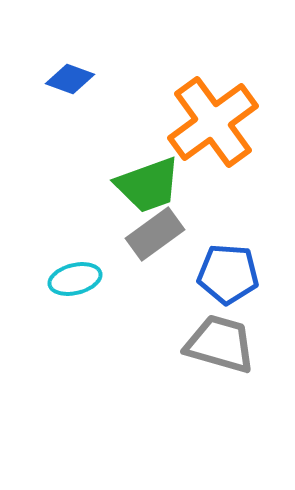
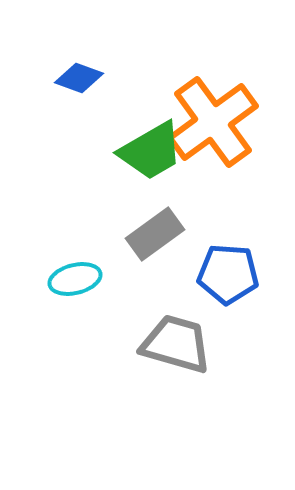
blue diamond: moved 9 px right, 1 px up
green trapezoid: moved 3 px right, 34 px up; rotated 10 degrees counterclockwise
gray trapezoid: moved 44 px left
